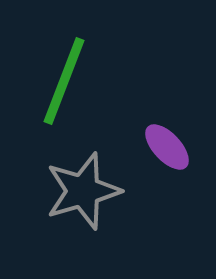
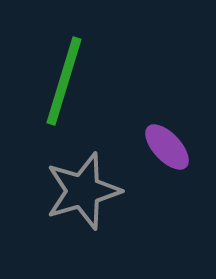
green line: rotated 4 degrees counterclockwise
